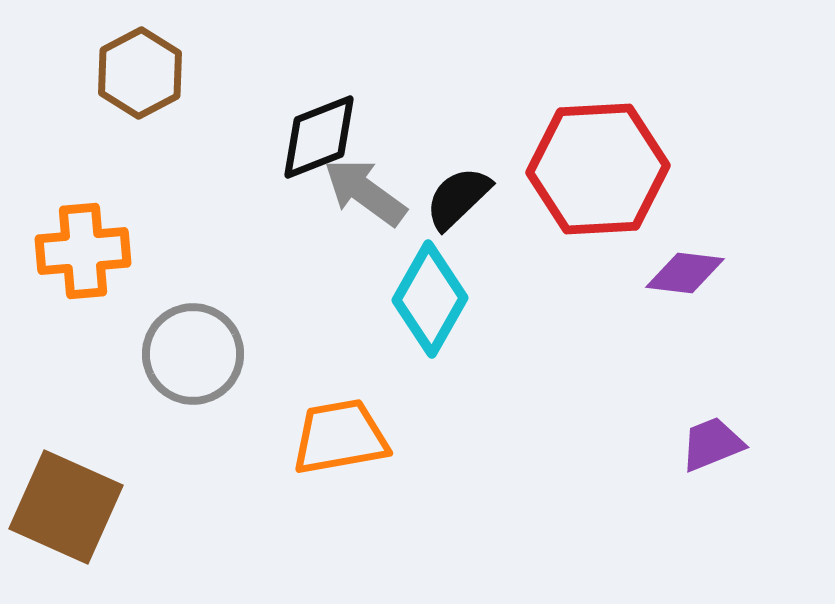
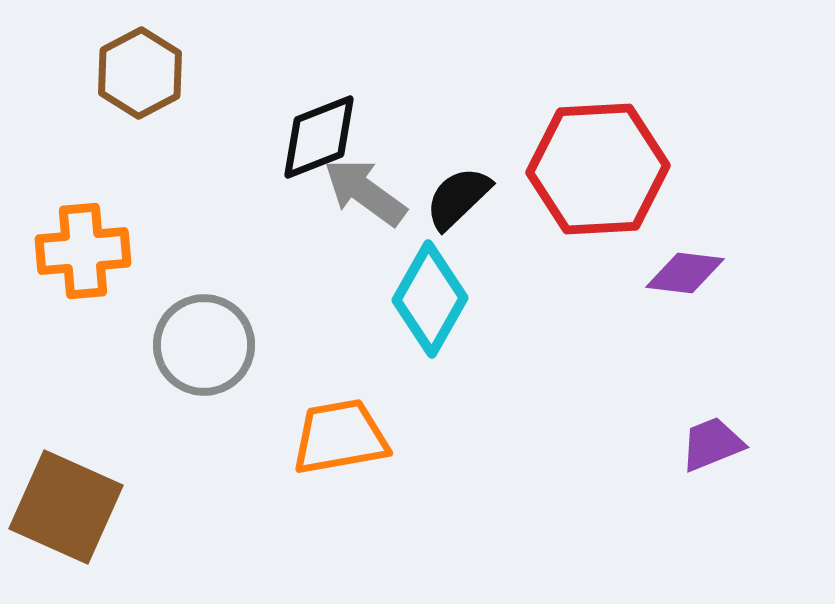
gray circle: moved 11 px right, 9 px up
